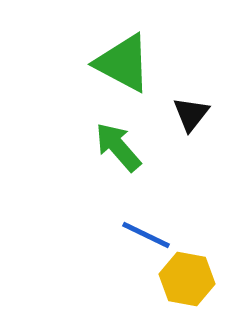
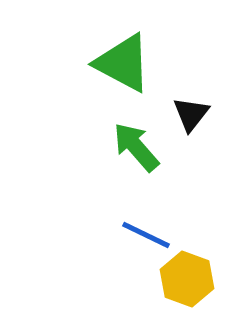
green arrow: moved 18 px right
yellow hexagon: rotated 10 degrees clockwise
